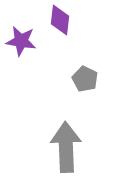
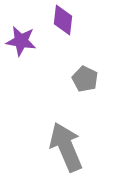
purple diamond: moved 3 px right
gray arrow: rotated 21 degrees counterclockwise
